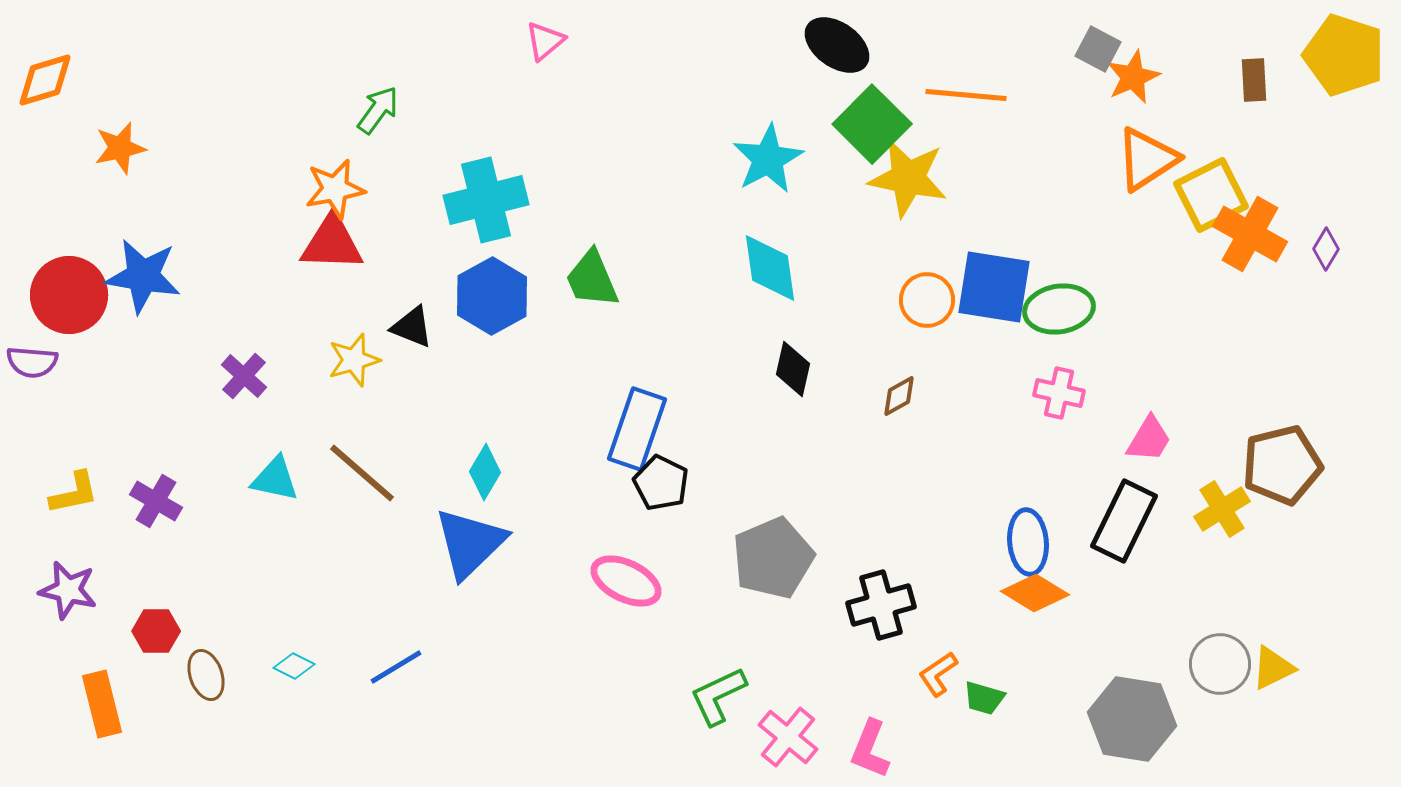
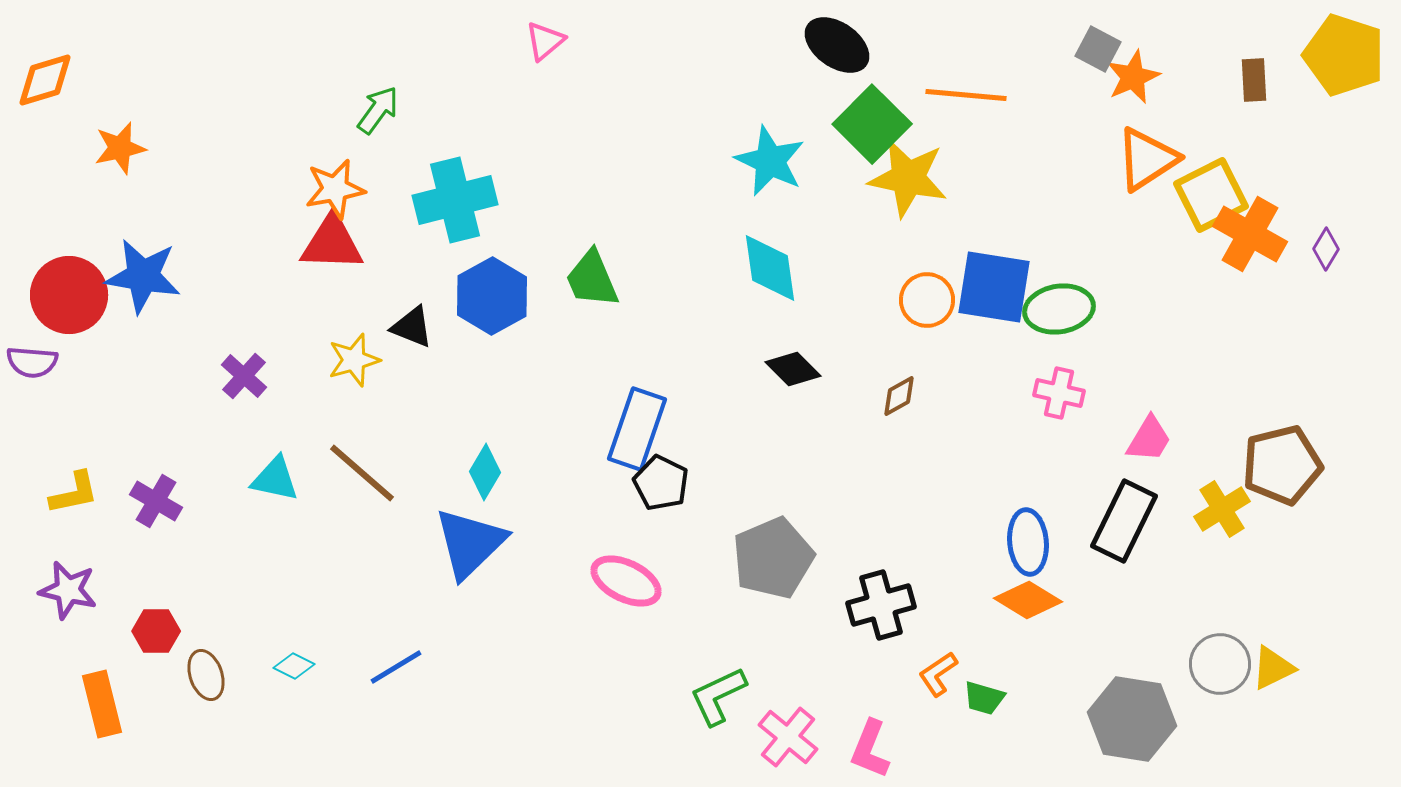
cyan star at (768, 159): moved 2 px right, 2 px down; rotated 18 degrees counterclockwise
cyan cross at (486, 200): moved 31 px left
black diamond at (793, 369): rotated 58 degrees counterclockwise
orange diamond at (1035, 593): moved 7 px left, 7 px down
